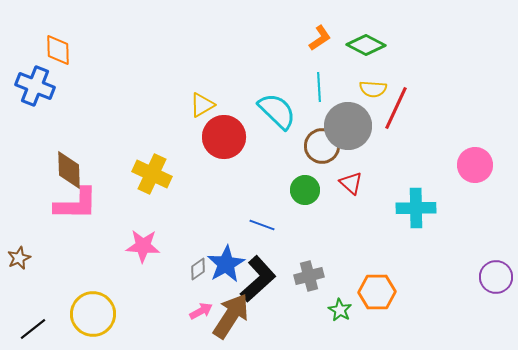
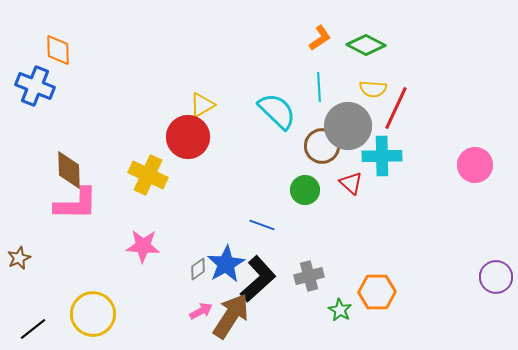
red circle: moved 36 px left
yellow cross: moved 4 px left, 1 px down
cyan cross: moved 34 px left, 52 px up
